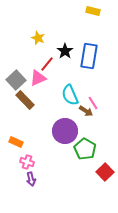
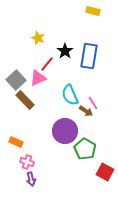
red square: rotated 18 degrees counterclockwise
